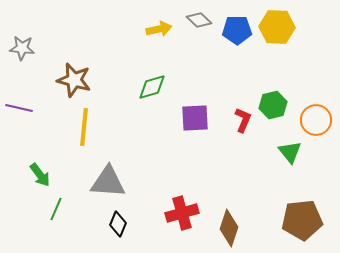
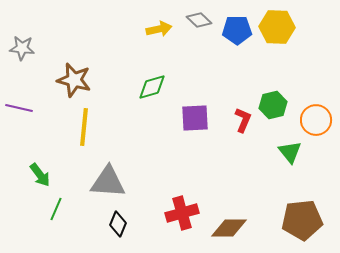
brown diamond: rotated 72 degrees clockwise
